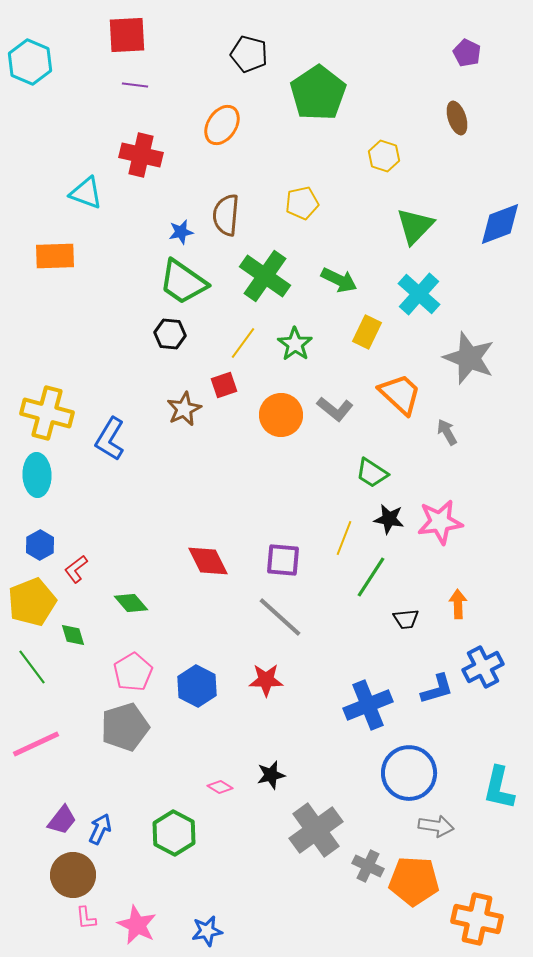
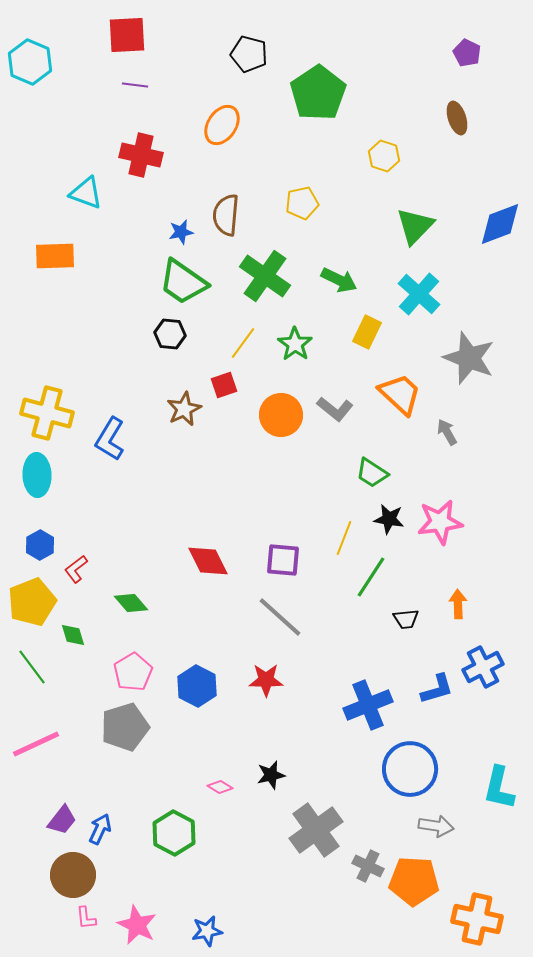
blue circle at (409, 773): moved 1 px right, 4 px up
